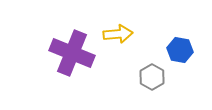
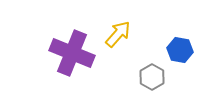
yellow arrow: rotated 44 degrees counterclockwise
